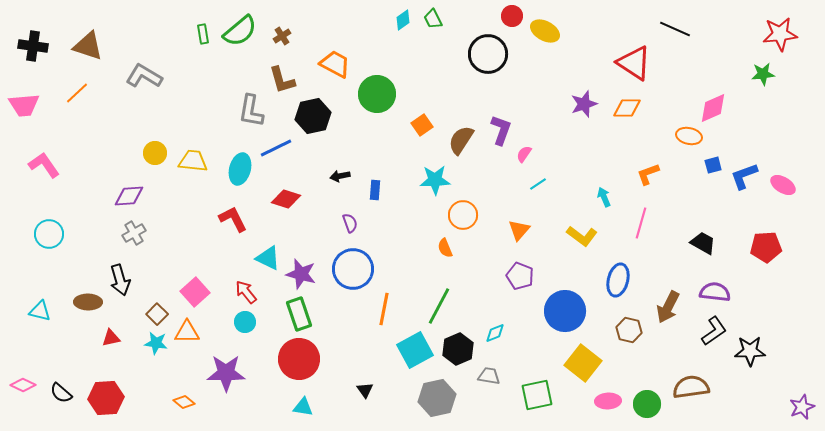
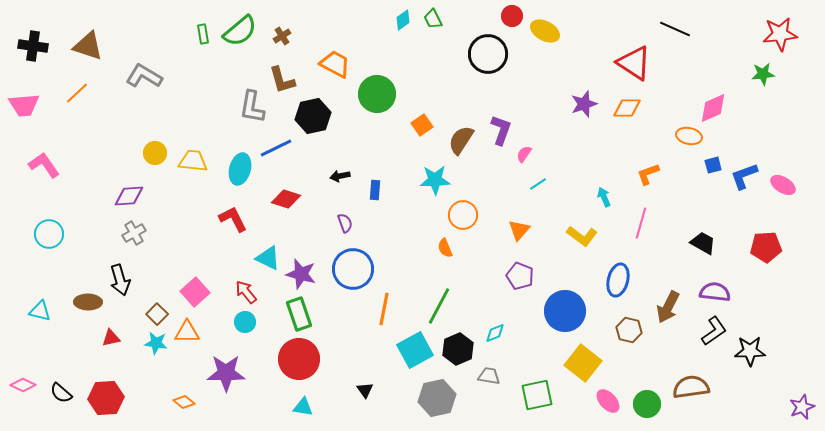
gray L-shape at (251, 111): moved 1 px right, 4 px up
purple semicircle at (350, 223): moved 5 px left
pink ellipse at (608, 401): rotated 50 degrees clockwise
